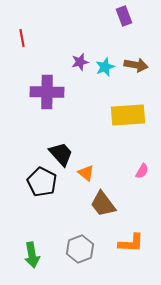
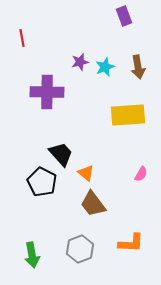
brown arrow: moved 2 px right, 2 px down; rotated 70 degrees clockwise
pink semicircle: moved 1 px left, 3 px down
brown trapezoid: moved 10 px left
